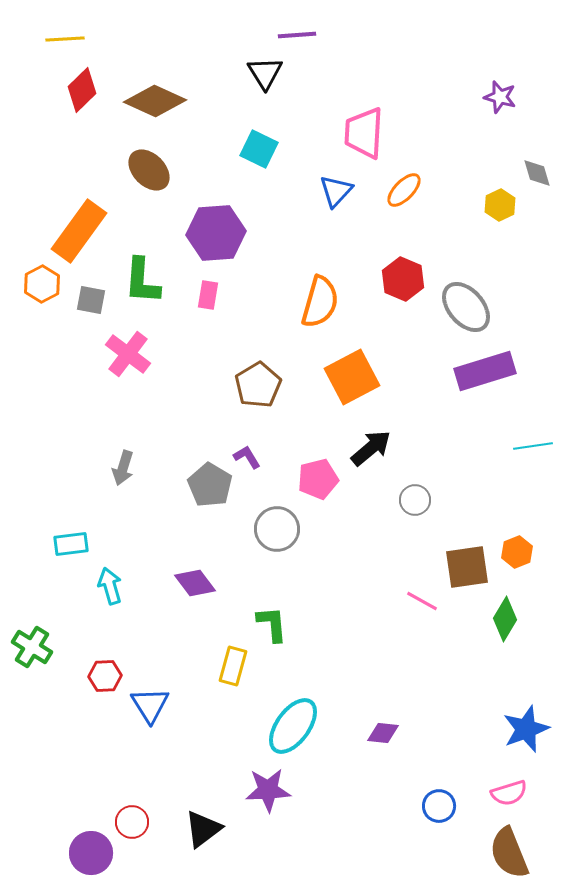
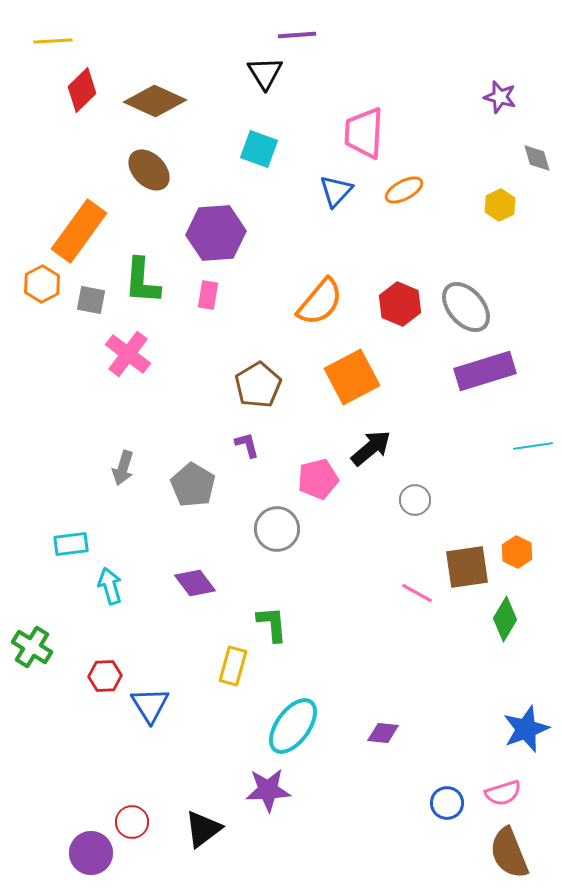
yellow line at (65, 39): moved 12 px left, 2 px down
cyan square at (259, 149): rotated 6 degrees counterclockwise
gray diamond at (537, 173): moved 15 px up
orange ellipse at (404, 190): rotated 18 degrees clockwise
red hexagon at (403, 279): moved 3 px left, 25 px down
orange semicircle at (320, 302): rotated 24 degrees clockwise
purple L-shape at (247, 457): moved 12 px up; rotated 16 degrees clockwise
gray pentagon at (210, 485): moved 17 px left
orange hexagon at (517, 552): rotated 12 degrees counterclockwise
pink line at (422, 601): moved 5 px left, 8 px up
pink semicircle at (509, 793): moved 6 px left
blue circle at (439, 806): moved 8 px right, 3 px up
